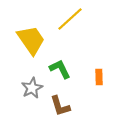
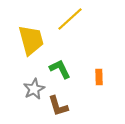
yellow trapezoid: rotated 20 degrees clockwise
gray star: moved 2 px right, 1 px down
brown L-shape: moved 2 px left
